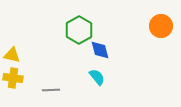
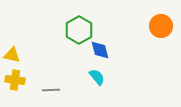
yellow cross: moved 2 px right, 2 px down
